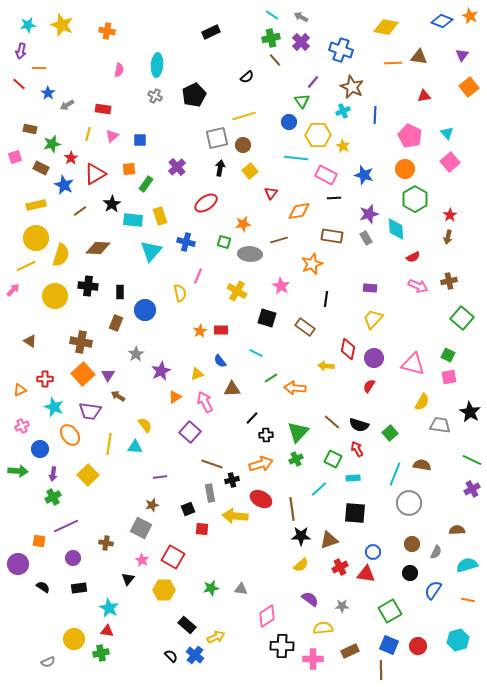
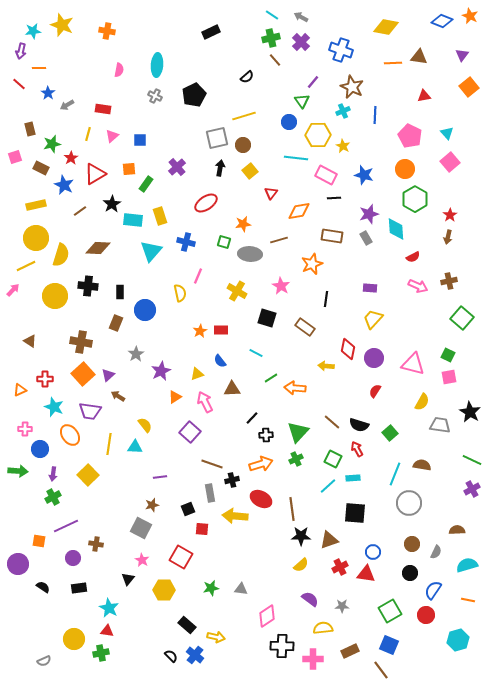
cyan star at (28, 25): moved 5 px right, 6 px down
brown rectangle at (30, 129): rotated 64 degrees clockwise
purple triangle at (108, 375): rotated 16 degrees clockwise
red semicircle at (369, 386): moved 6 px right, 5 px down
pink cross at (22, 426): moved 3 px right, 3 px down; rotated 24 degrees clockwise
cyan line at (319, 489): moved 9 px right, 3 px up
brown cross at (106, 543): moved 10 px left, 1 px down
red square at (173, 557): moved 8 px right
yellow arrow at (216, 637): rotated 36 degrees clockwise
red circle at (418, 646): moved 8 px right, 31 px up
gray semicircle at (48, 662): moved 4 px left, 1 px up
brown line at (381, 670): rotated 36 degrees counterclockwise
